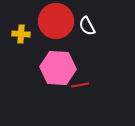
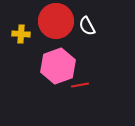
pink hexagon: moved 2 px up; rotated 24 degrees counterclockwise
